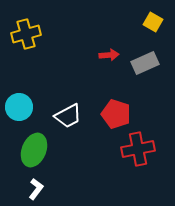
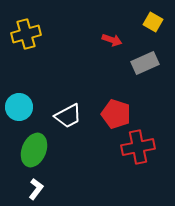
red arrow: moved 3 px right, 15 px up; rotated 24 degrees clockwise
red cross: moved 2 px up
